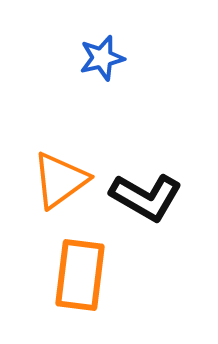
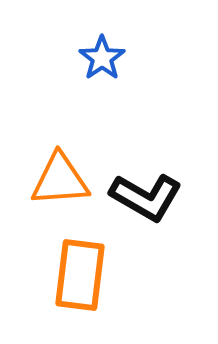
blue star: rotated 21 degrees counterclockwise
orange triangle: rotated 32 degrees clockwise
